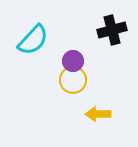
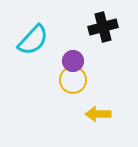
black cross: moved 9 px left, 3 px up
